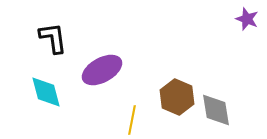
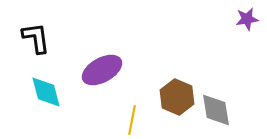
purple star: rotated 30 degrees counterclockwise
black L-shape: moved 17 px left
